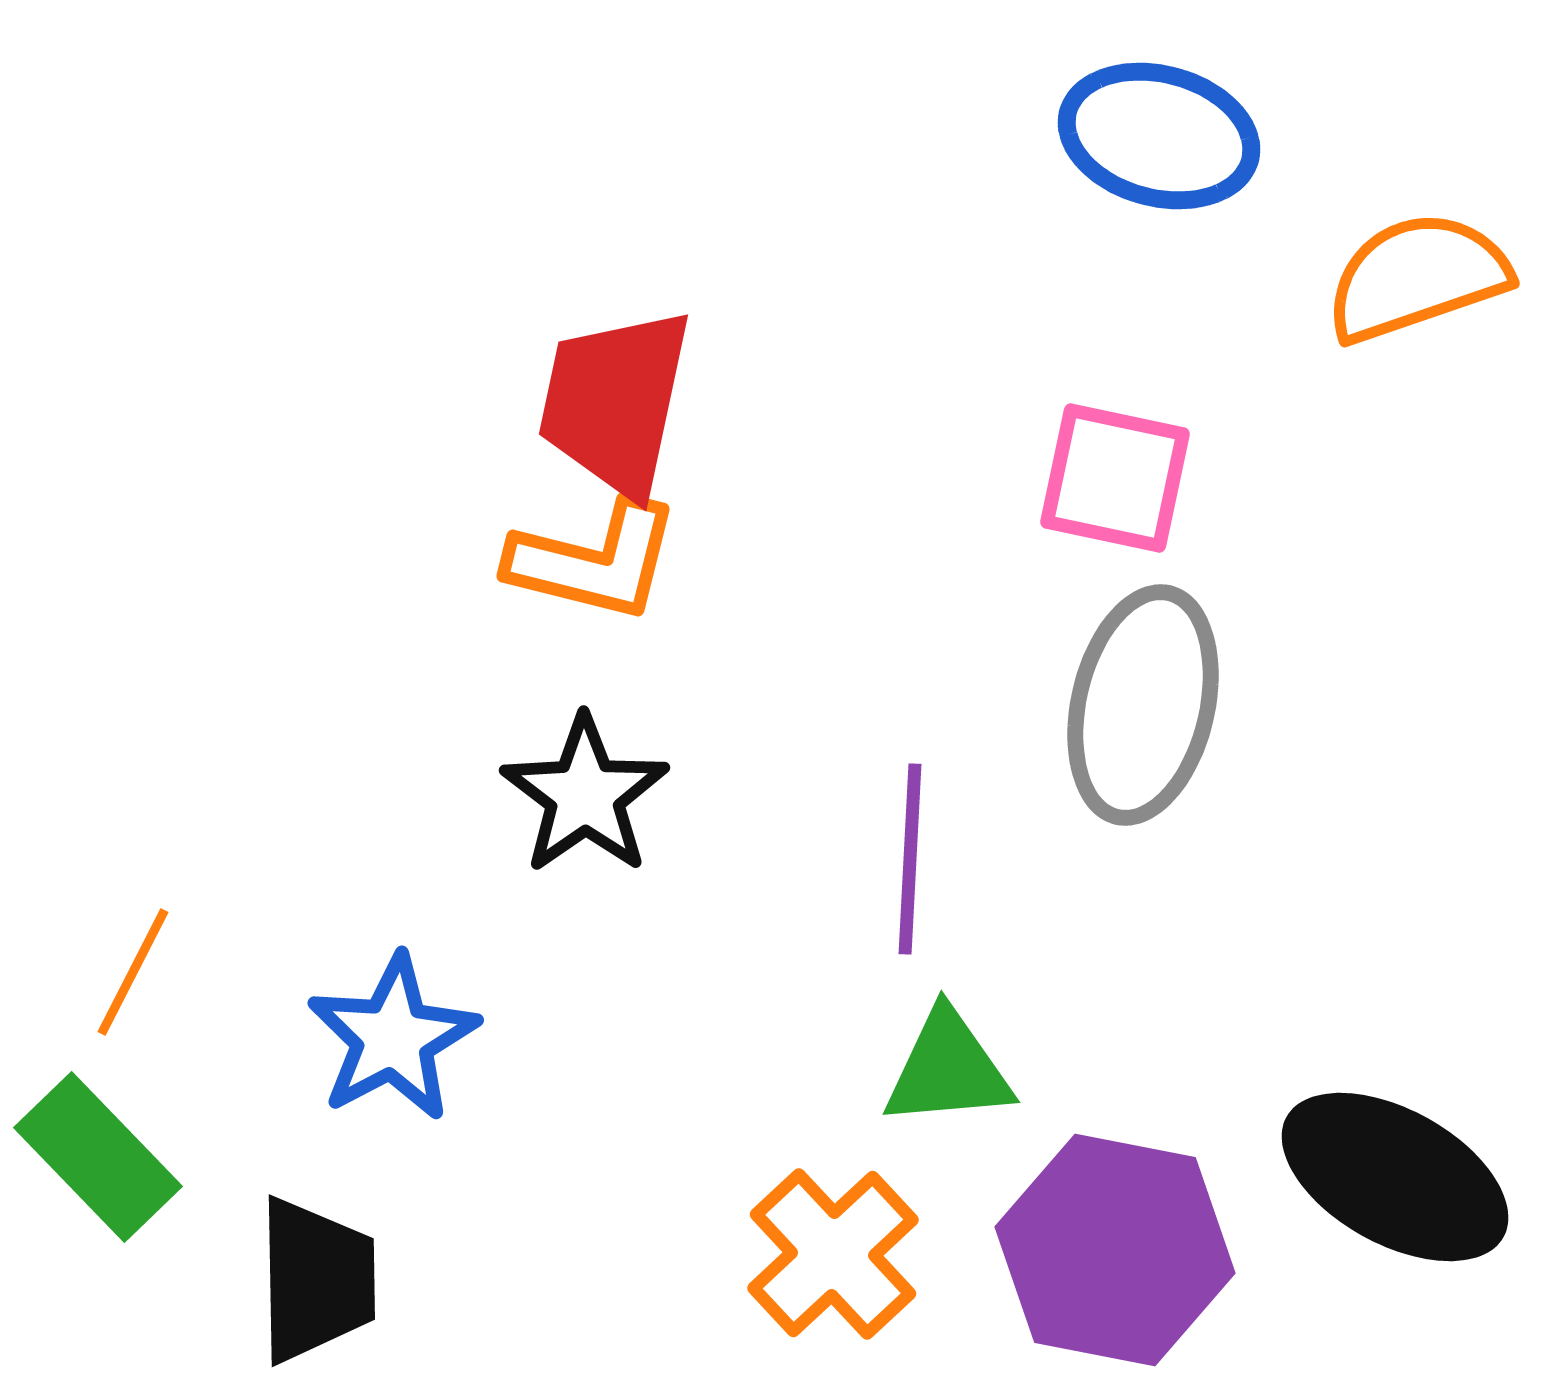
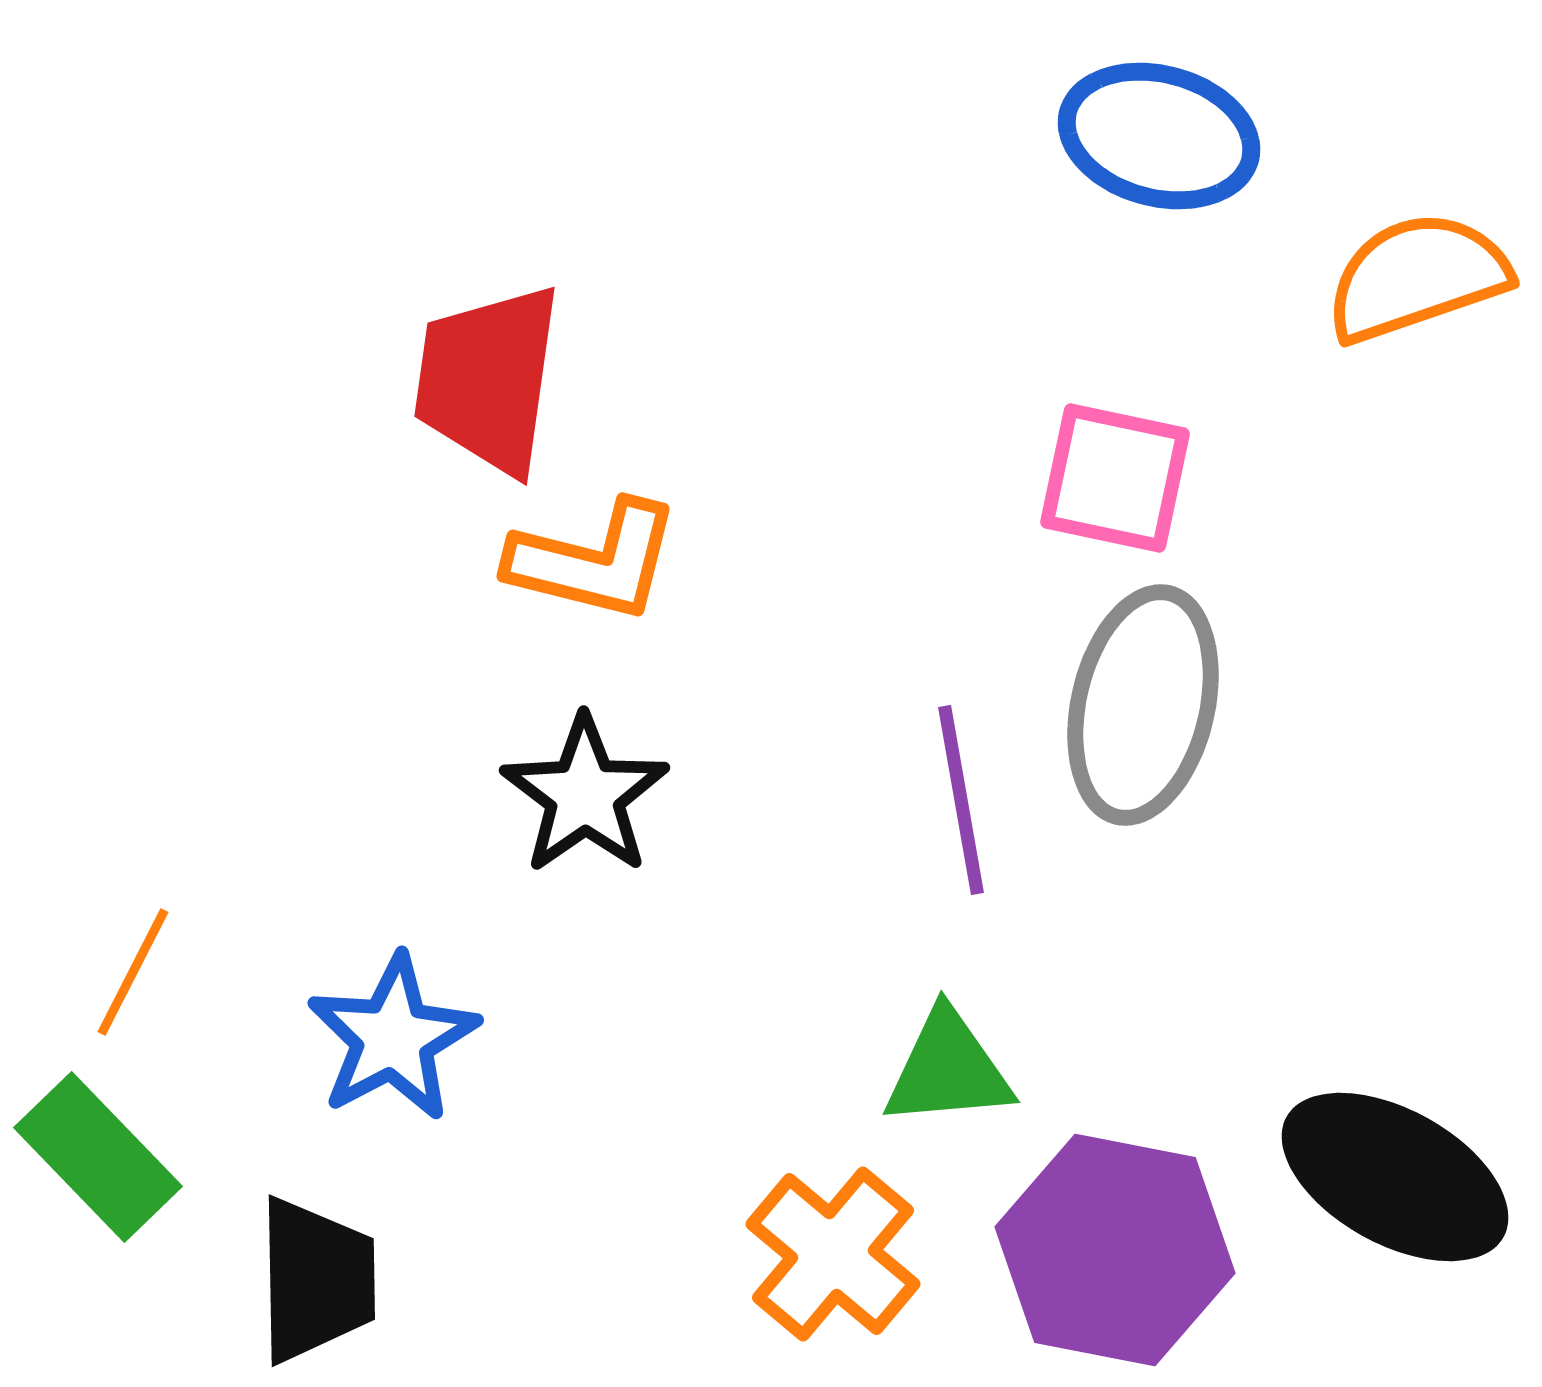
red trapezoid: moved 127 px left, 23 px up; rotated 4 degrees counterclockwise
purple line: moved 51 px right, 59 px up; rotated 13 degrees counterclockwise
orange cross: rotated 7 degrees counterclockwise
